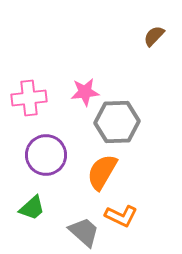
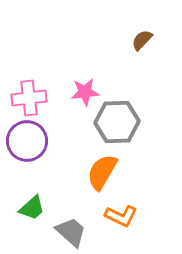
brown semicircle: moved 12 px left, 4 px down
purple circle: moved 19 px left, 14 px up
gray trapezoid: moved 13 px left
